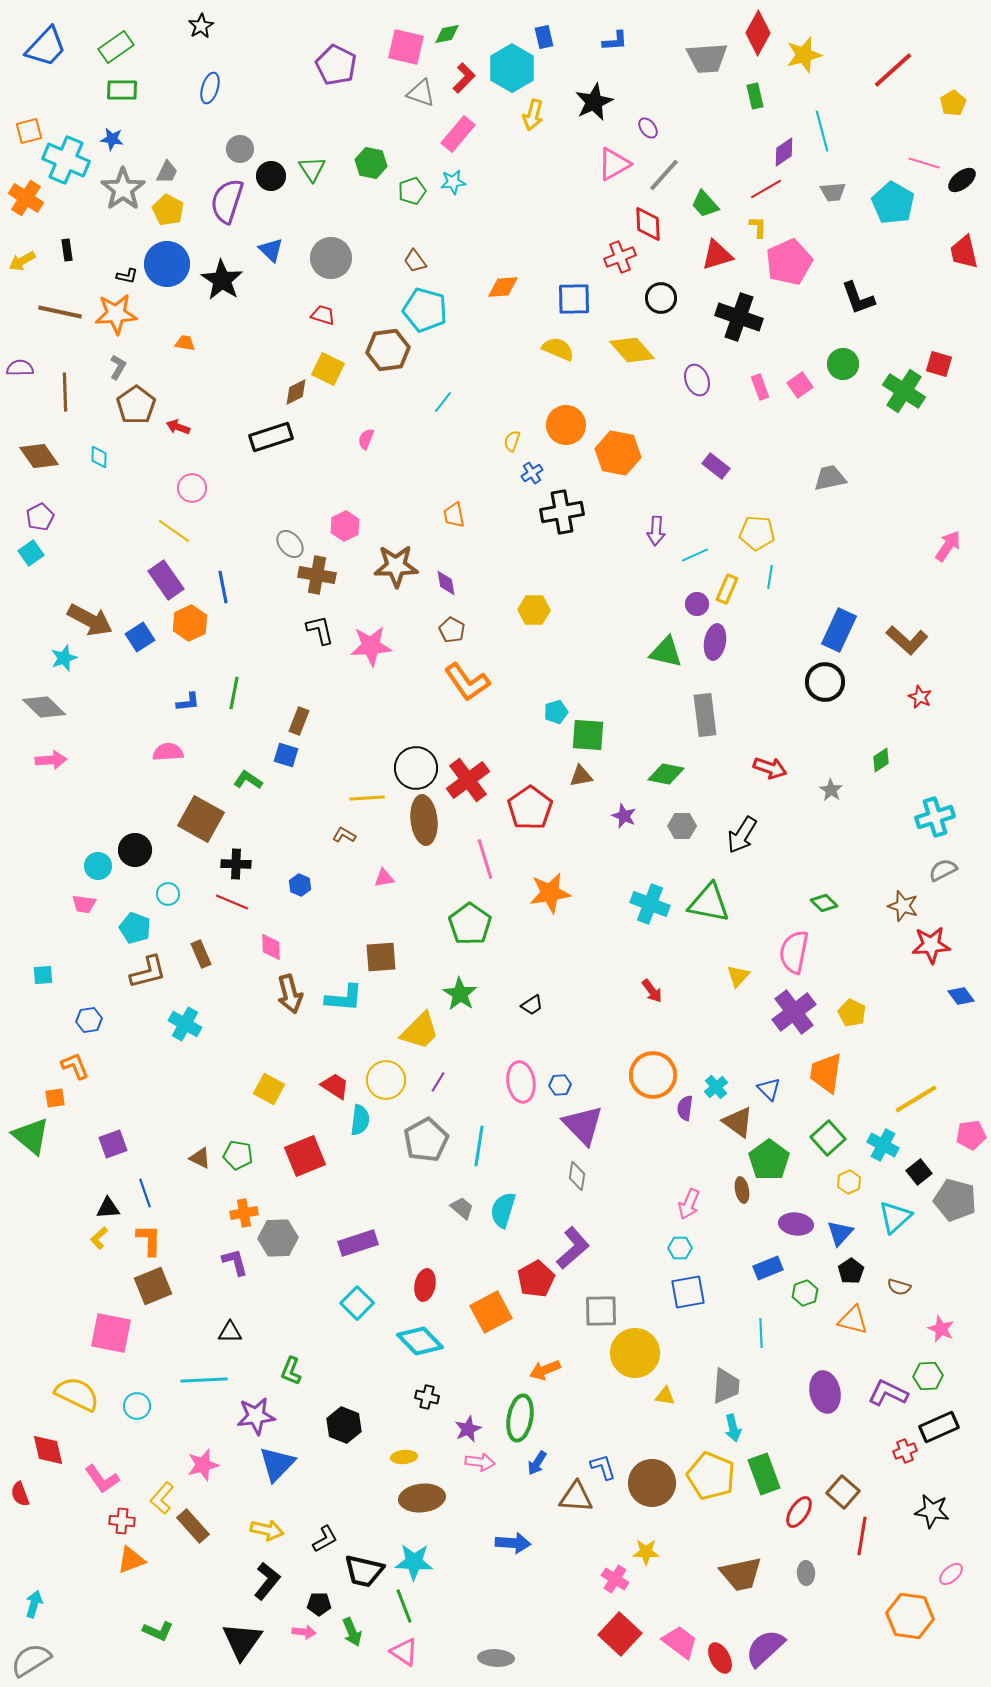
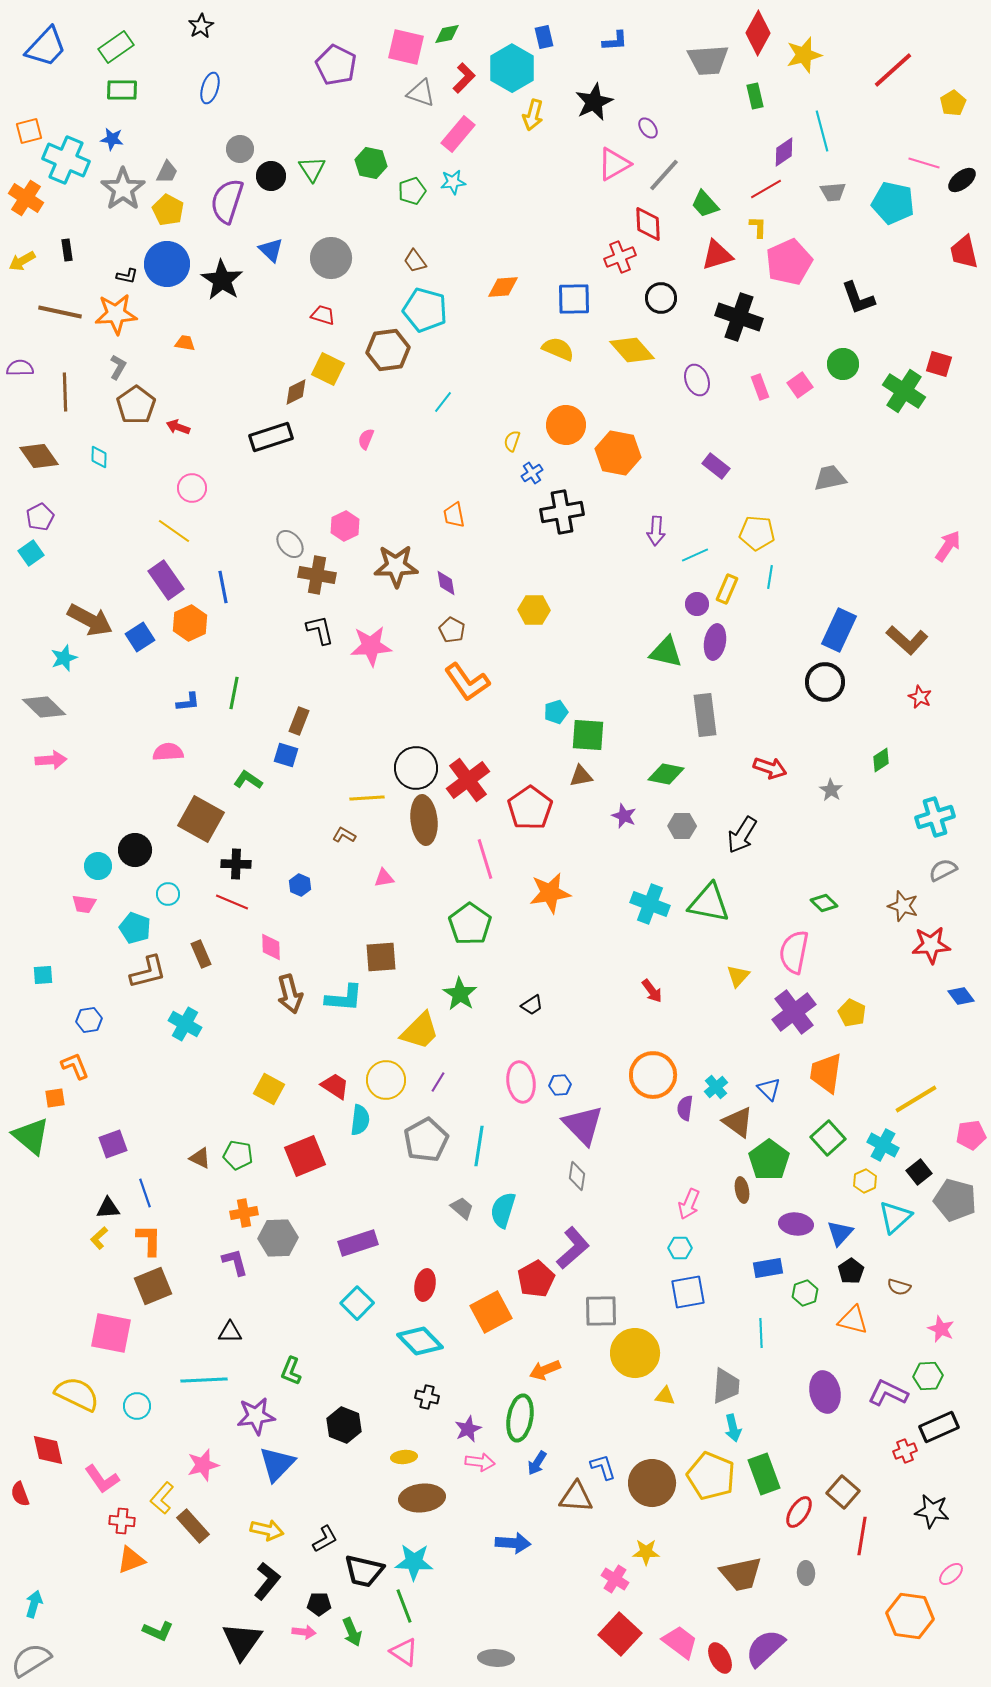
gray trapezoid at (707, 58): moved 1 px right, 2 px down
cyan pentagon at (893, 203): rotated 18 degrees counterclockwise
yellow hexagon at (849, 1182): moved 16 px right, 1 px up
blue rectangle at (768, 1268): rotated 12 degrees clockwise
